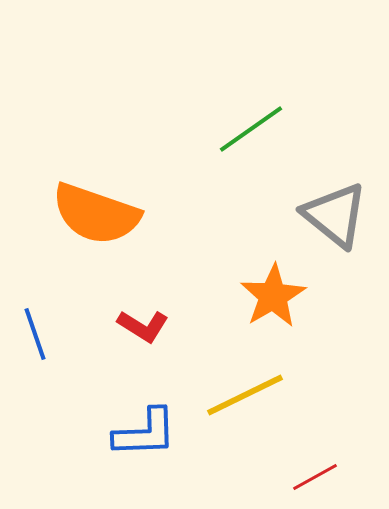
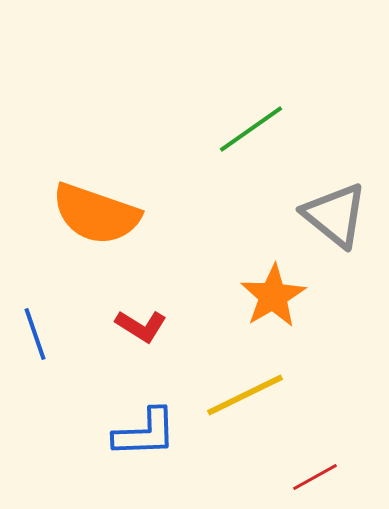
red L-shape: moved 2 px left
